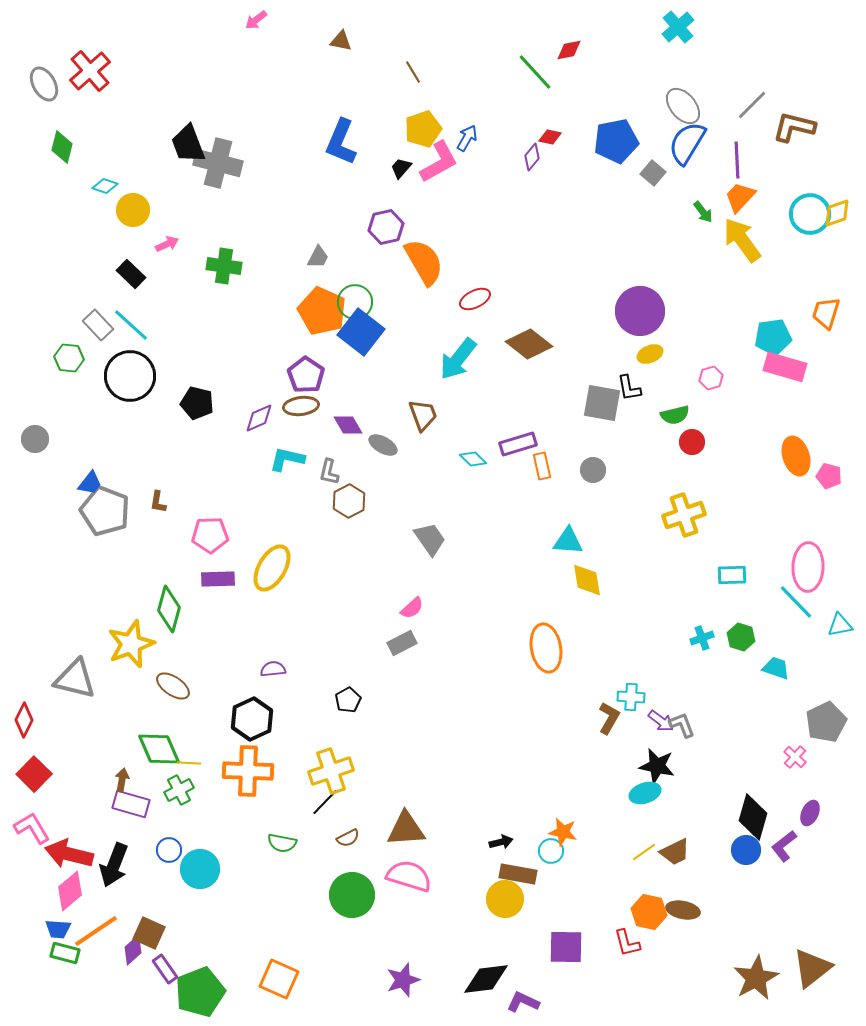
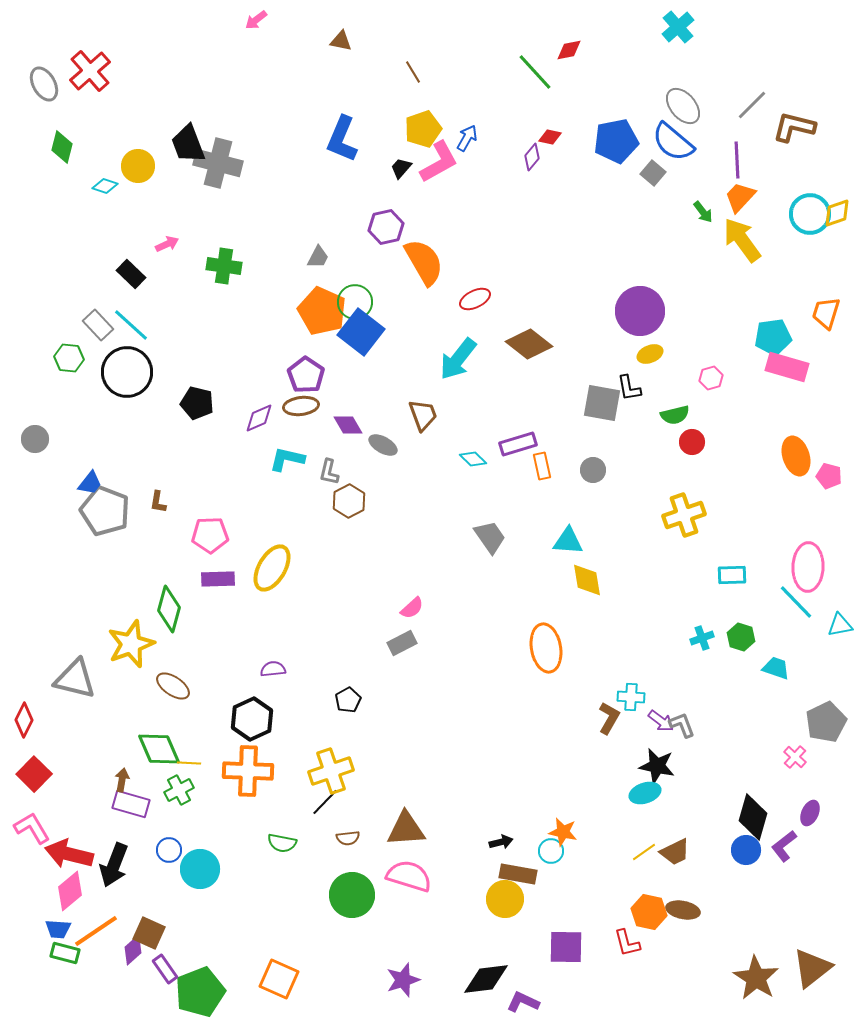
blue L-shape at (341, 142): moved 1 px right, 3 px up
blue semicircle at (687, 143): moved 14 px left, 1 px up; rotated 81 degrees counterclockwise
yellow circle at (133, 210): moved 5 px right, 44 px up
pink rectangle at (785, 367): moved 2 px right
black circle at (130, 376): moved 3 px left, 4 px up
gray trapezoid at (430, 539): moved 60 px right, 2 px up
brown semicircle at (348, 838): rotated 20 degrees clockwise
brown star at (756, 978): rotated 12 degrees counterclockwise
